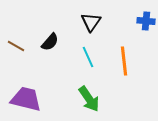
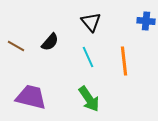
black triangle: rotated 15 degrees counterclockwise
purple trapezoid: moved 5 px right, 2 px up
